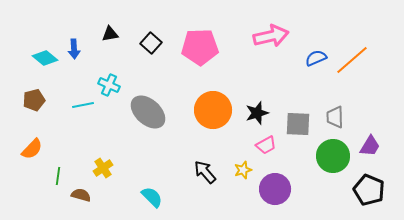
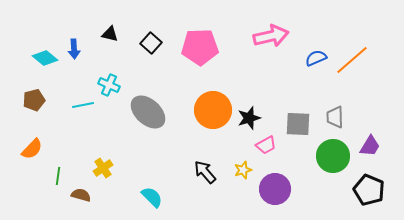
black triangle: rotated 24 degrees clockwise
black star: moved 8 px left, 5 px down
